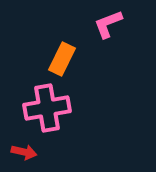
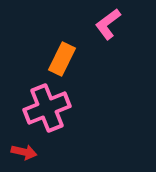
pink L-shape: rotated 16 degrees counterclockwise
pink cross: rotated 12 degrees counterclockwise
